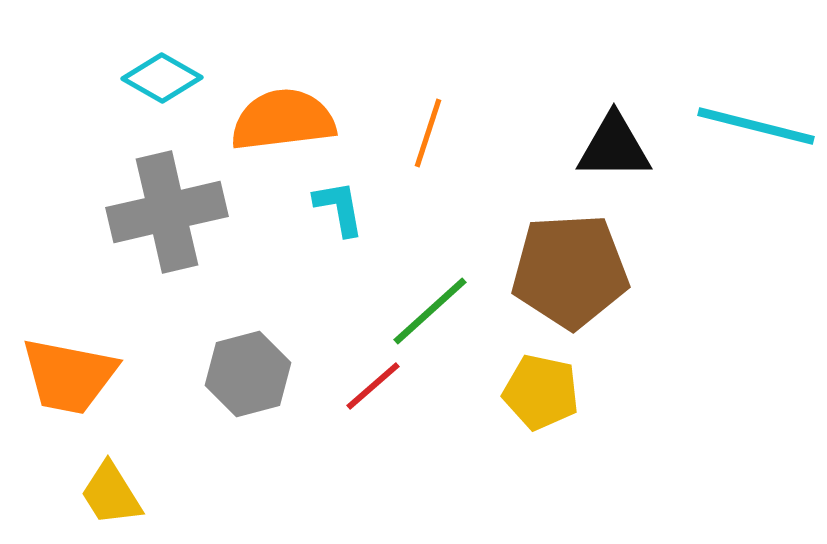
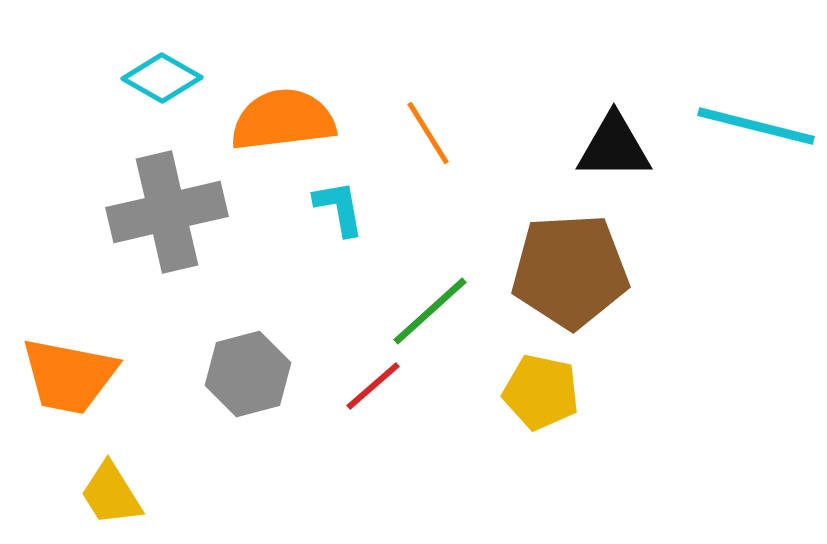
orange line: rotated 50 degrees counterclockwise
